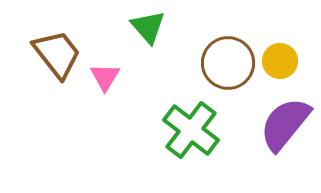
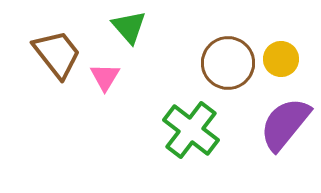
green triangle: moved 19 px left
yellow circle: moved 1 px right, 2 px up
